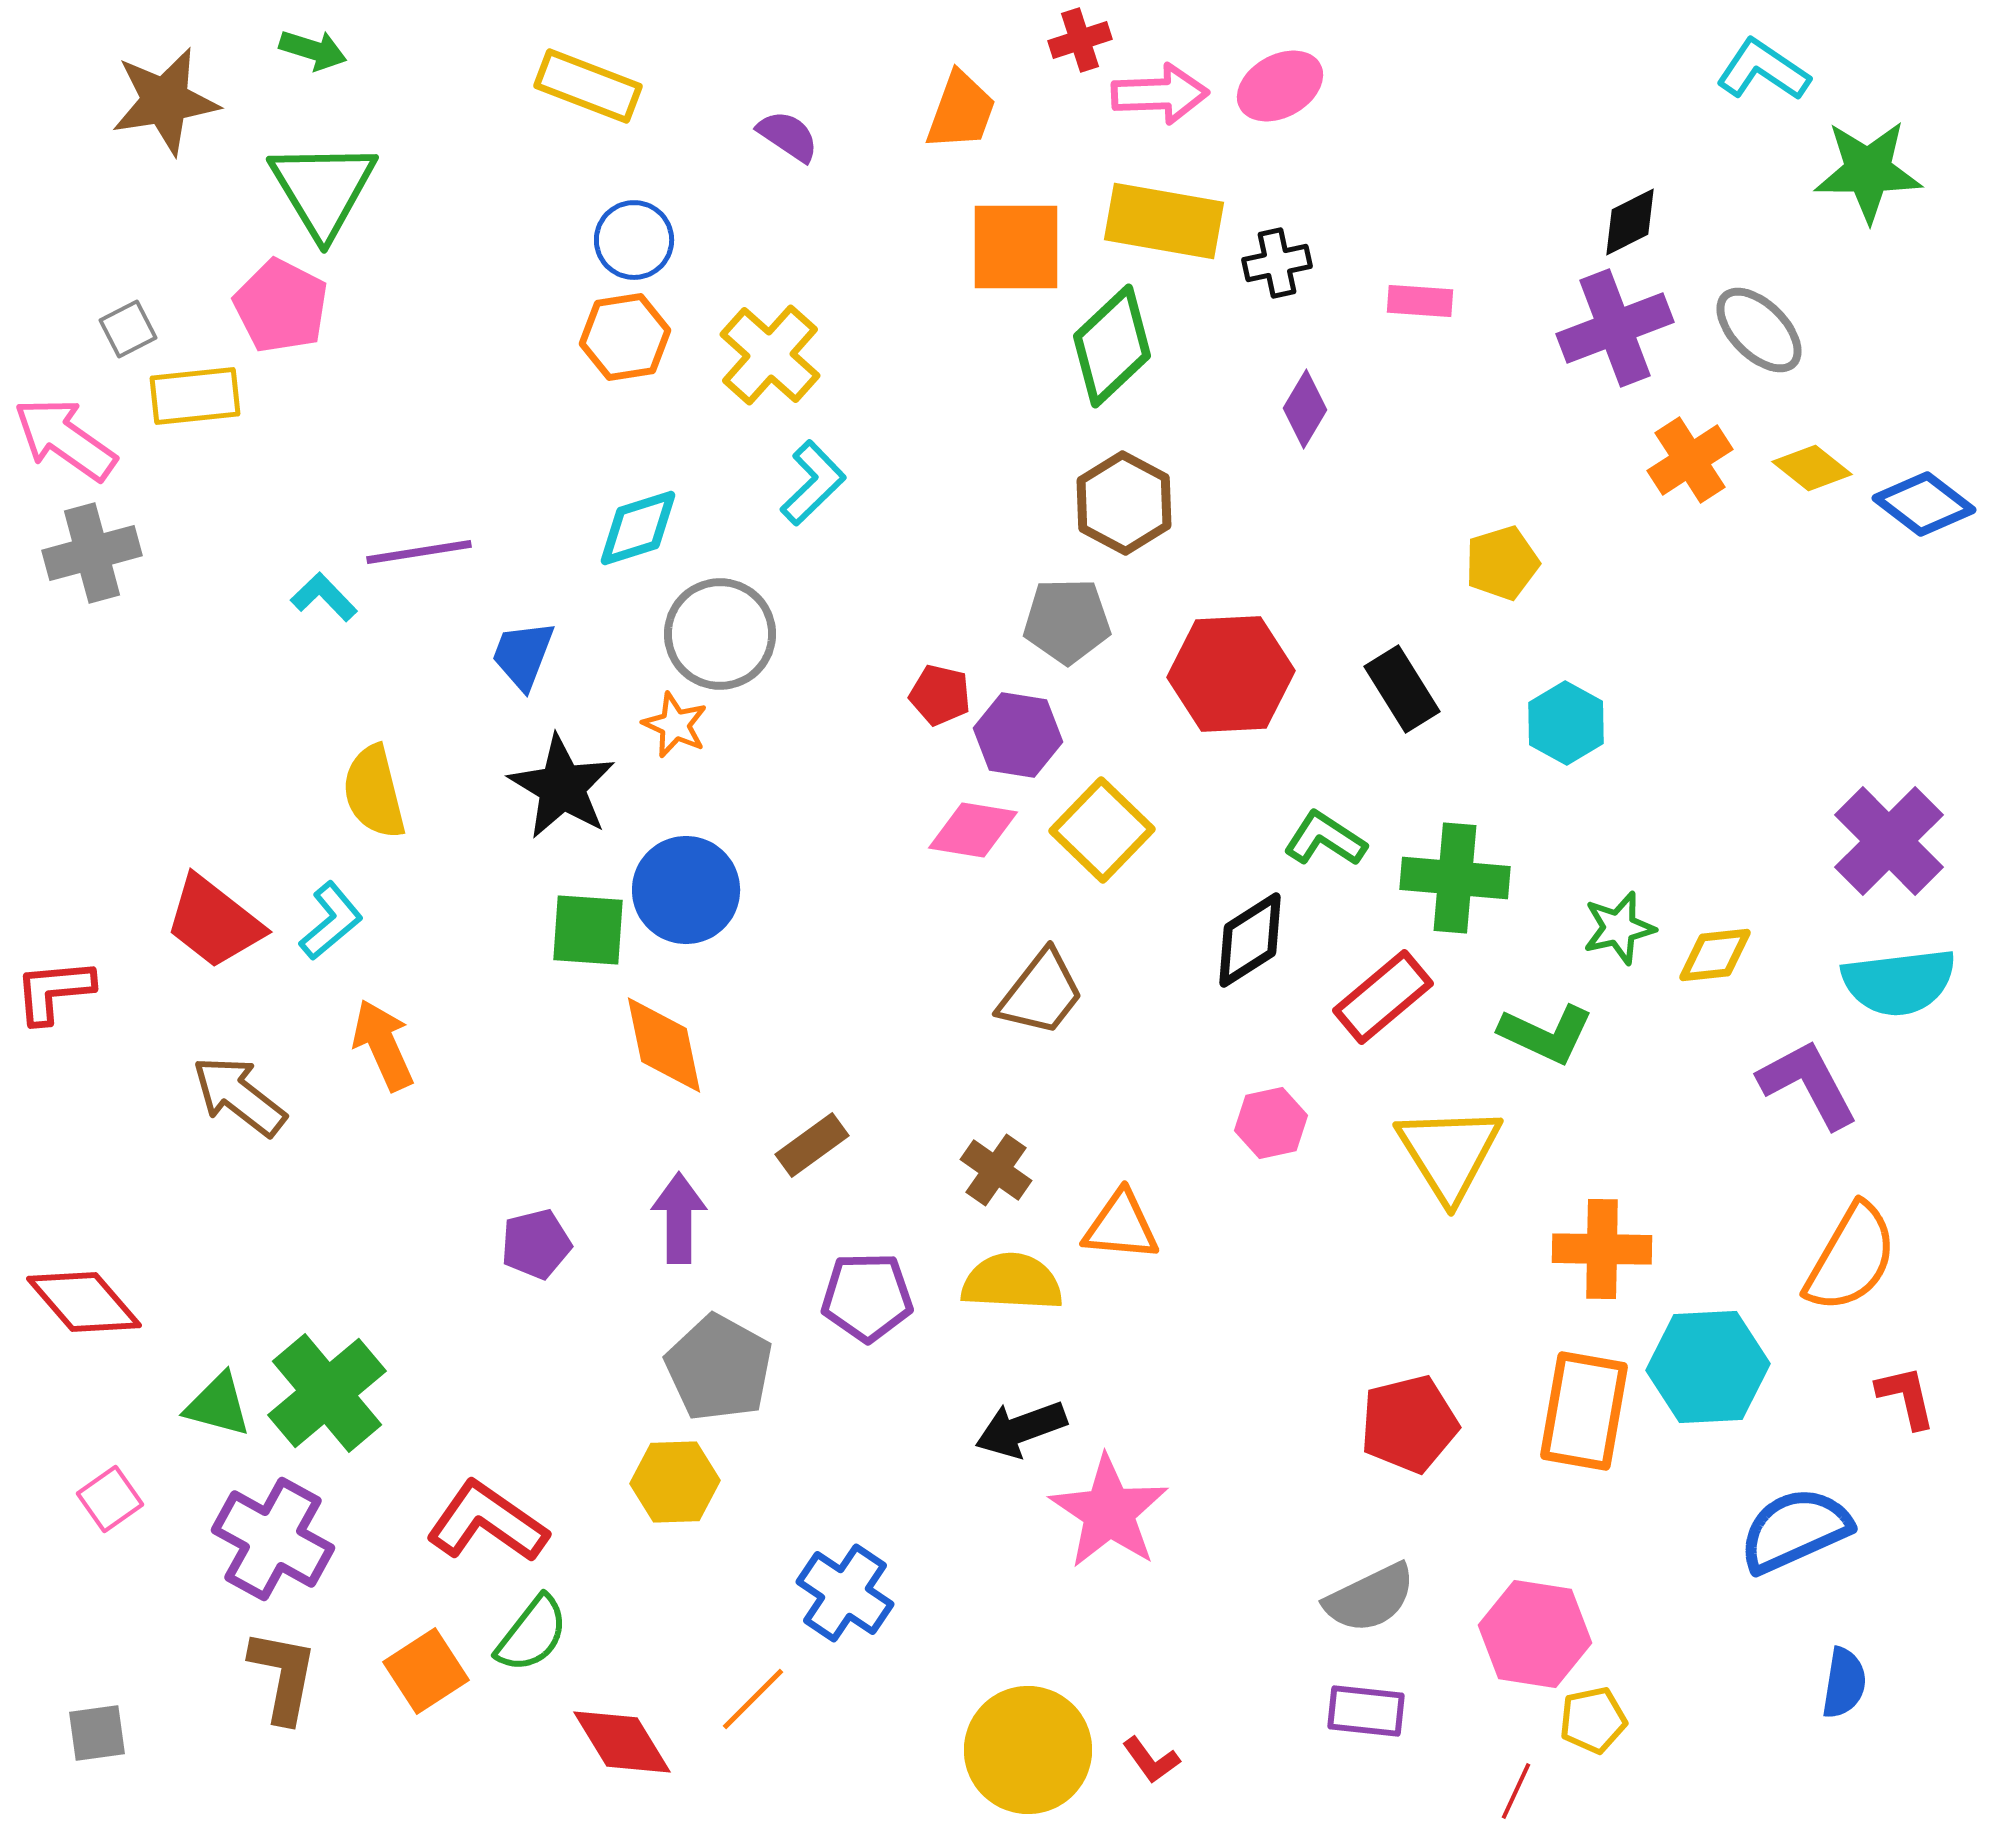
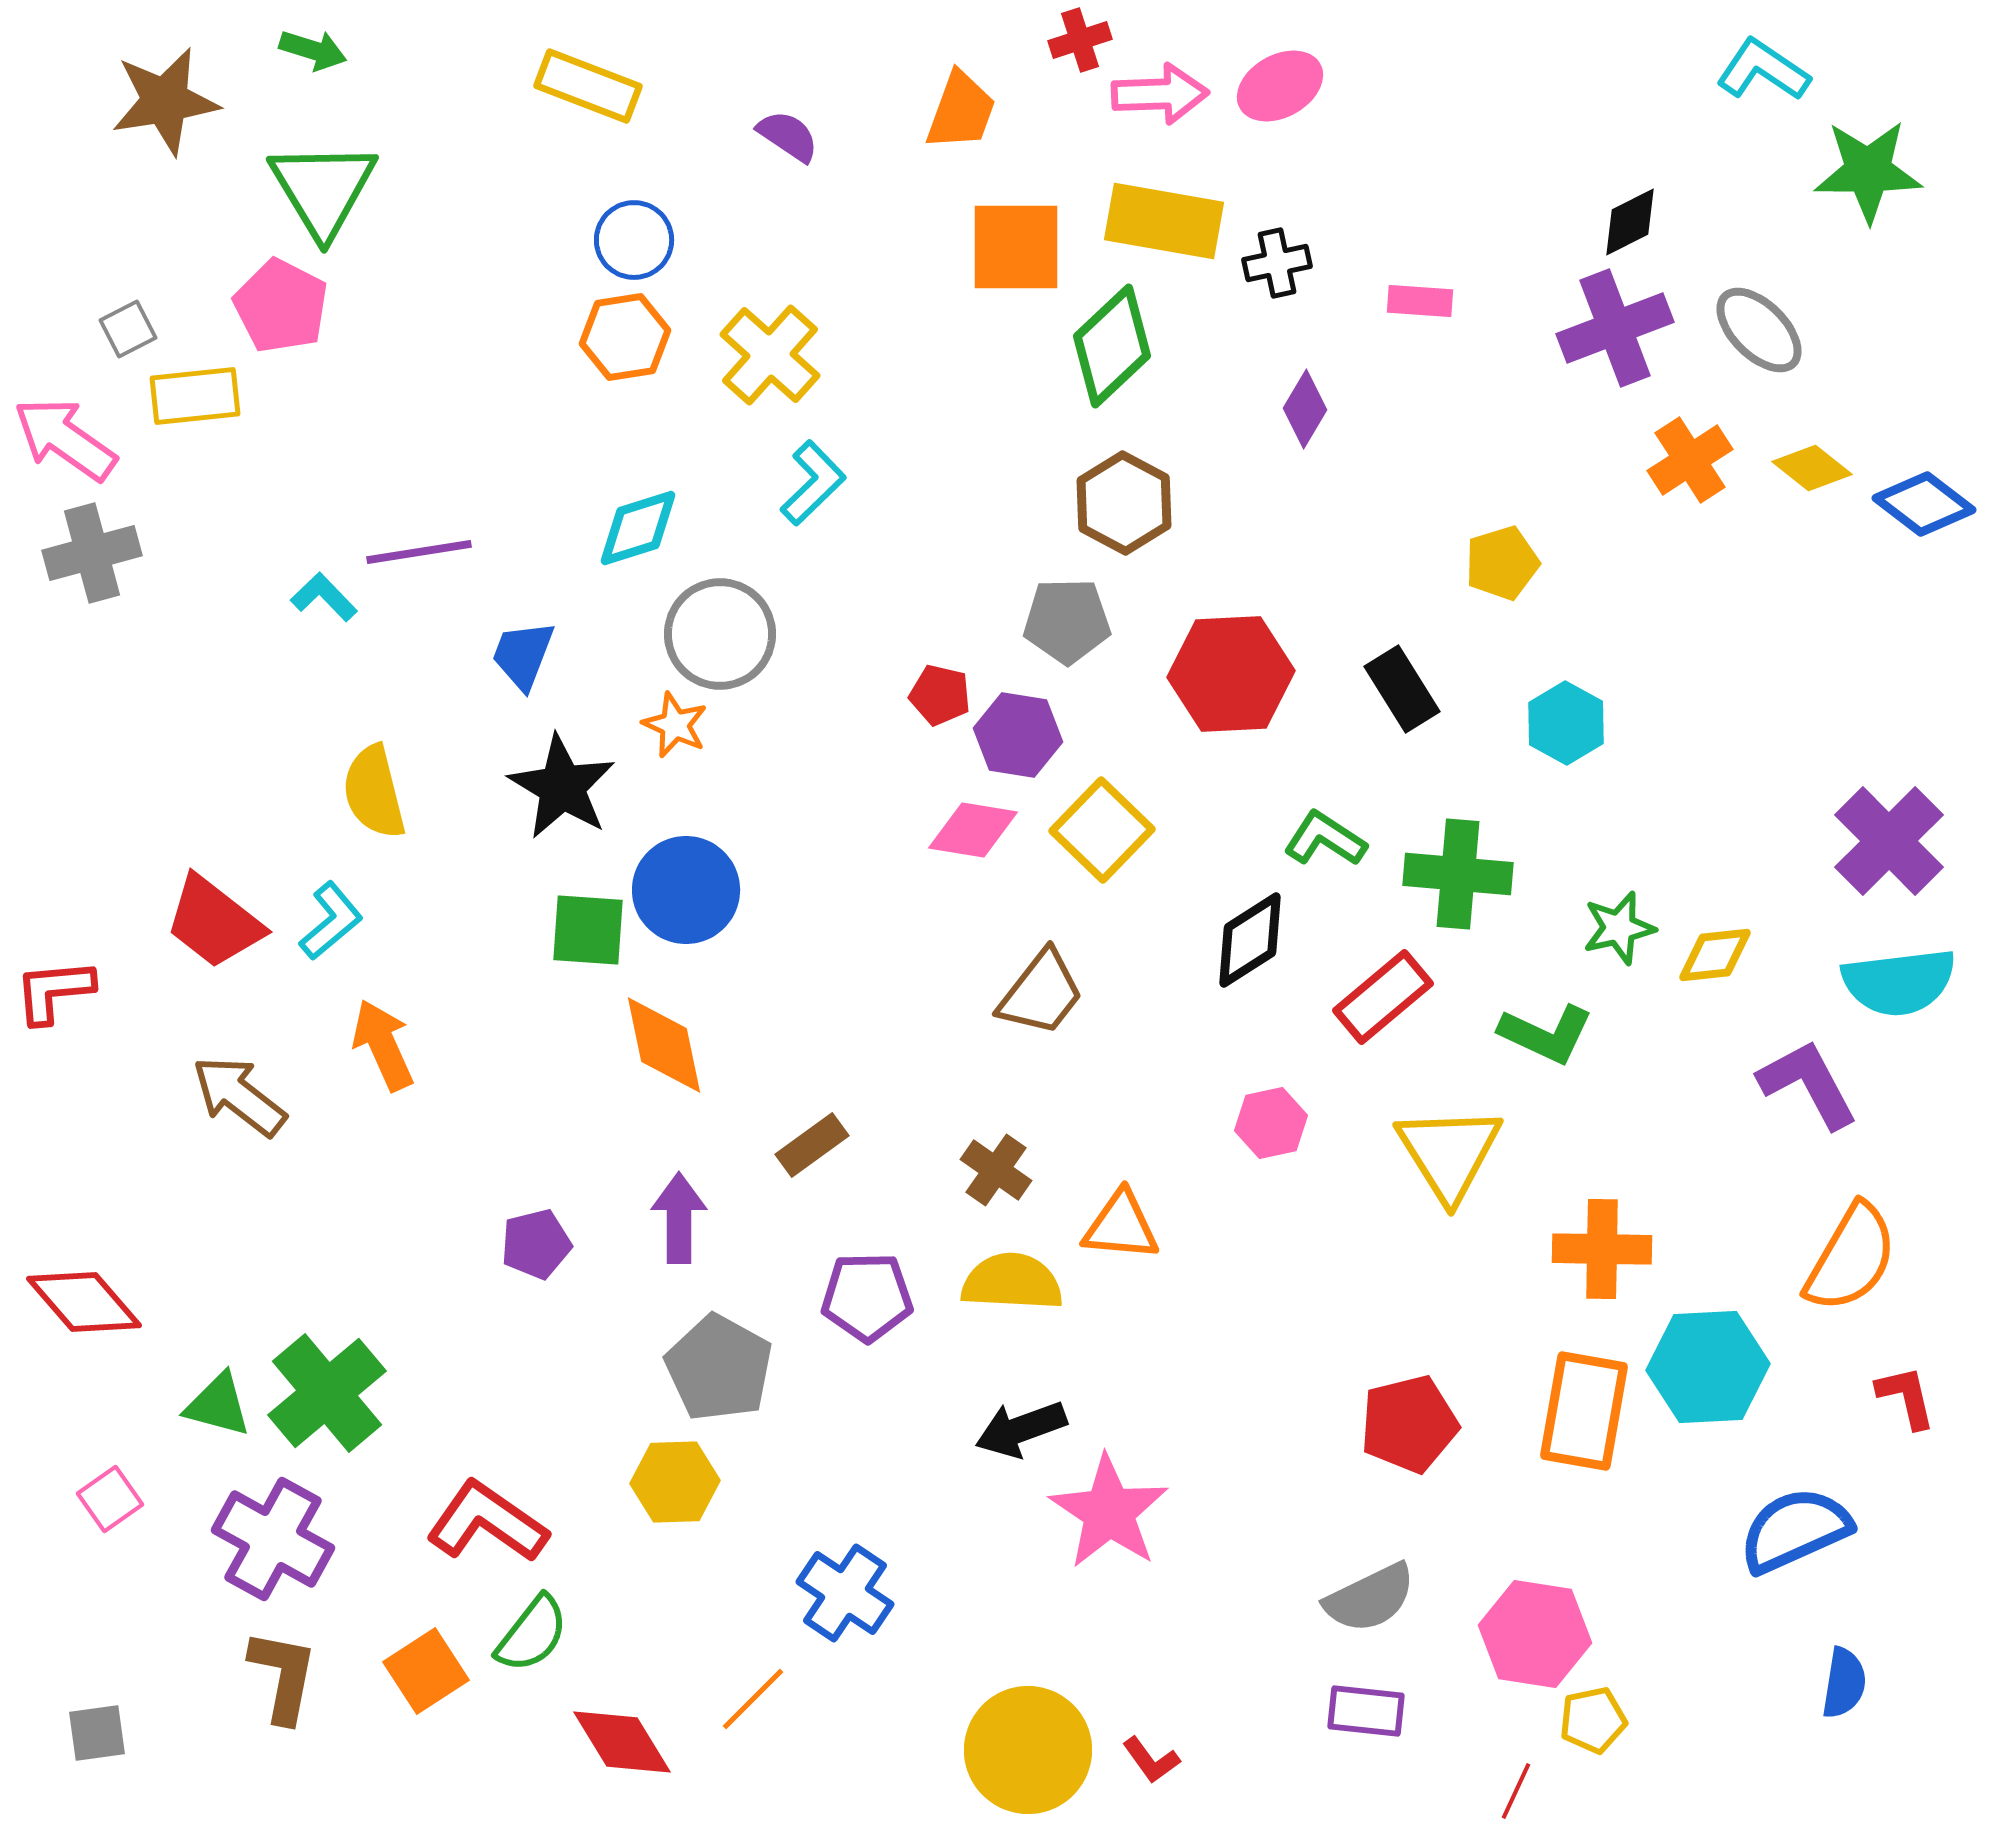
green cross at (1455, 878): moved 3 px right, 4 px up
